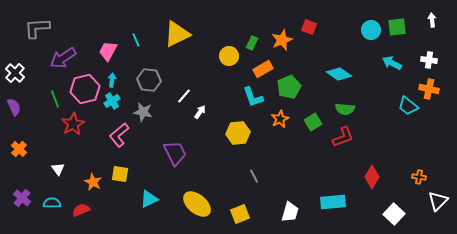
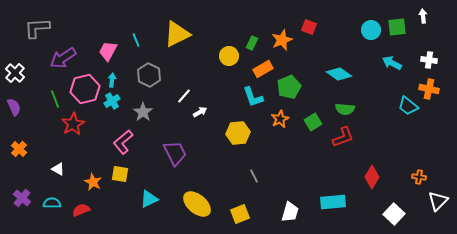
white arrow at (432, 20): moved 9 px left, 4 px up
gray hexagon at (149, 80): moved 5 px up; rotated 20 degrees clockwise
gray star at (143, 112): rotated 24 degrees clockwise
white arrow at (200, 112): rotated 24 degrees clockwise
pink L-shape at (119, 135): moved 4 px right, 7 px down
white triangle at (58, 169): rotated 24 degrees counterclockwise
